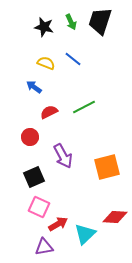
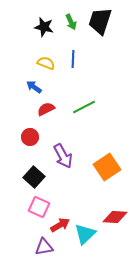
blue line: rotated 54 degrees clockwise
red semicircle: moved 3 px left, 3 px up
orange square: rotated 20 degrees counterclockwise
black square: rotated 25 degrees counterclockwise
red arrow: moved 2 px right, 1 px down
